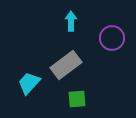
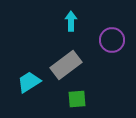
purple circle: moved 2 px down
cyan trapezoid: moved 1 px up; rotated 15 degrees clockwise
